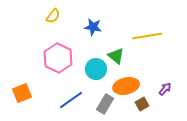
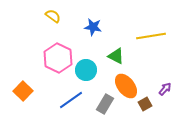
yellow semicircle: rotated 91 degrees counterclockwise
yellow line: moved 4 px right
green triangle: rotated 12 degrees counterclockwise
cyan circle: moved 10 px left, 1 px down
orange ellipse: rotated 65 degrees clockwise
orange square: moved 1 px right, 2 px up; rotated 24 degrees counterclockwise
brown square: moved 3 px right
